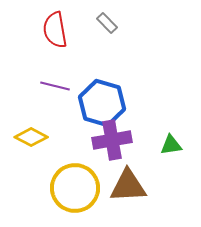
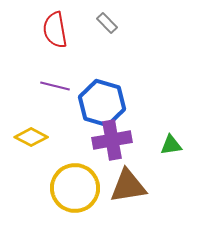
brown triangle: rotated 6 degrees counterclockwise
